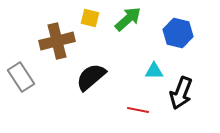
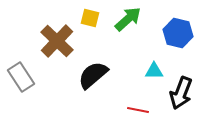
brown cross: rotated 32 degrees counterclockwise
black semicircle: moved 2 px right, 2 px up
